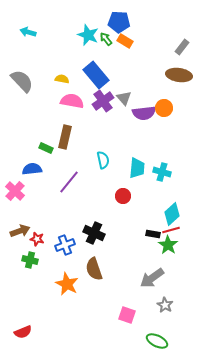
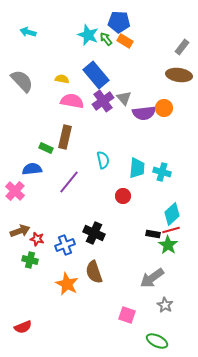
brown semicircle: moved 3 px down
red semicircle: moved 5 px up
